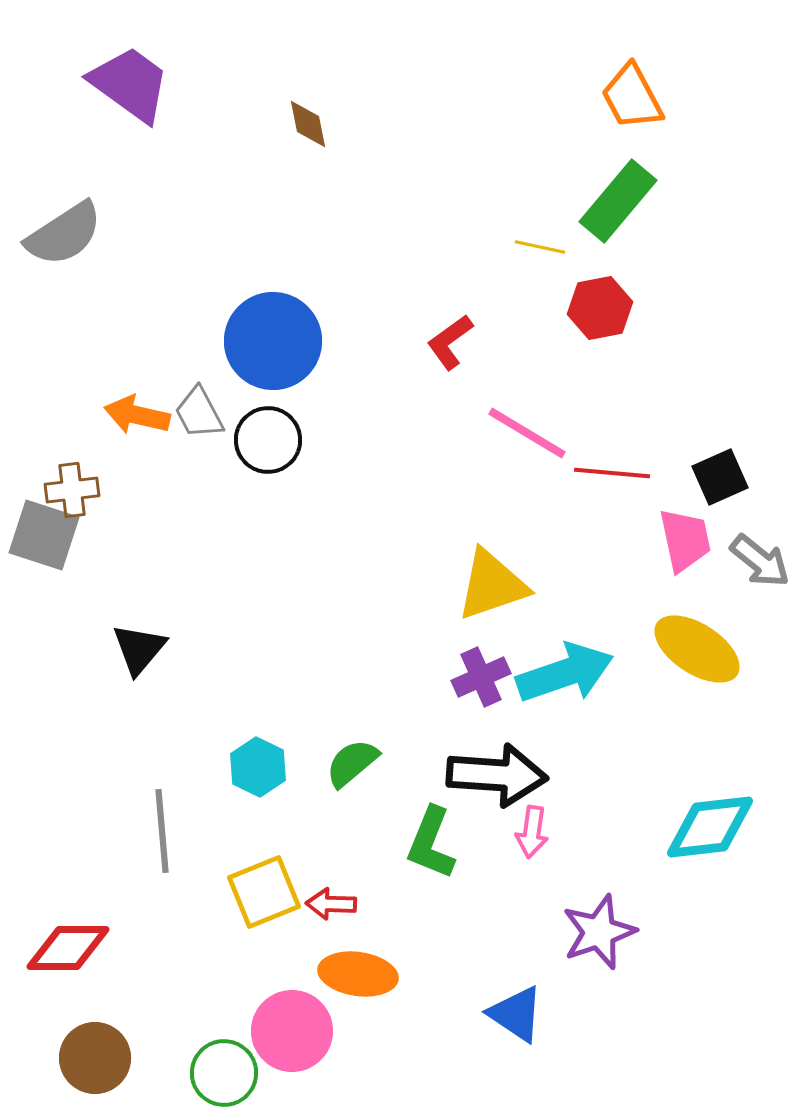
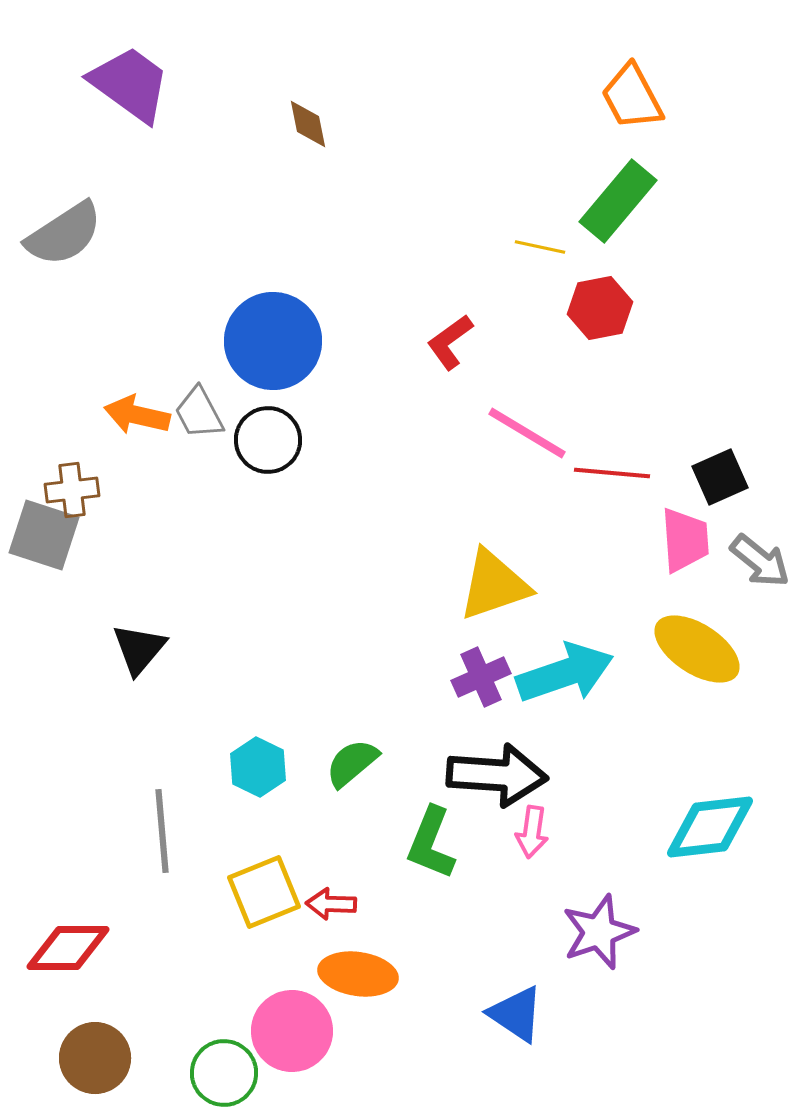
pink trapezoid: rotated 8 degrees clockwise
yellow triangle: moved 2 px right
